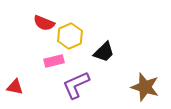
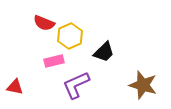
brown star: moved 2 px left, 2 px up
